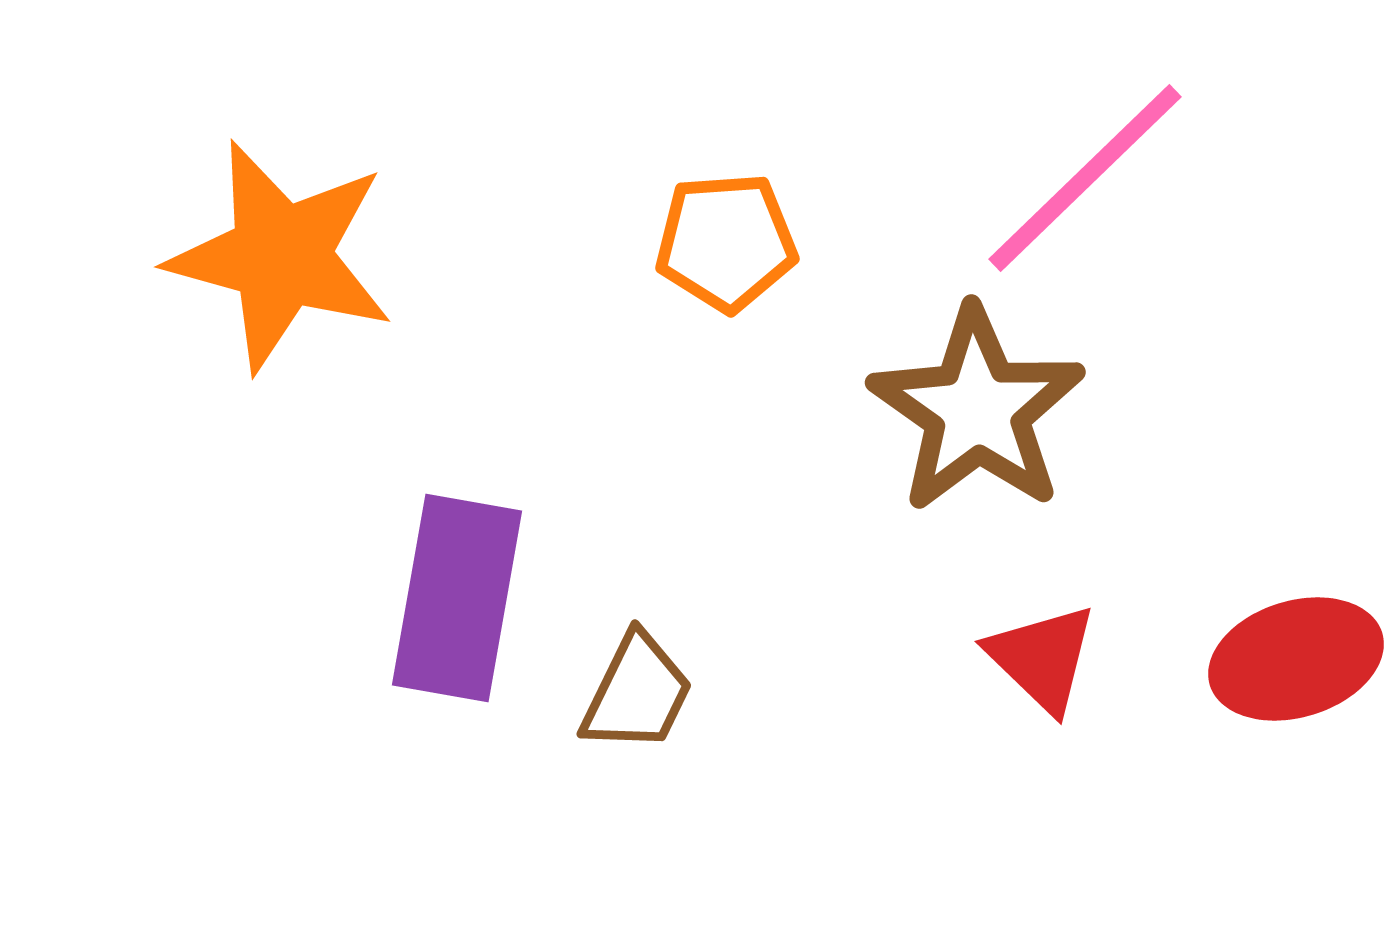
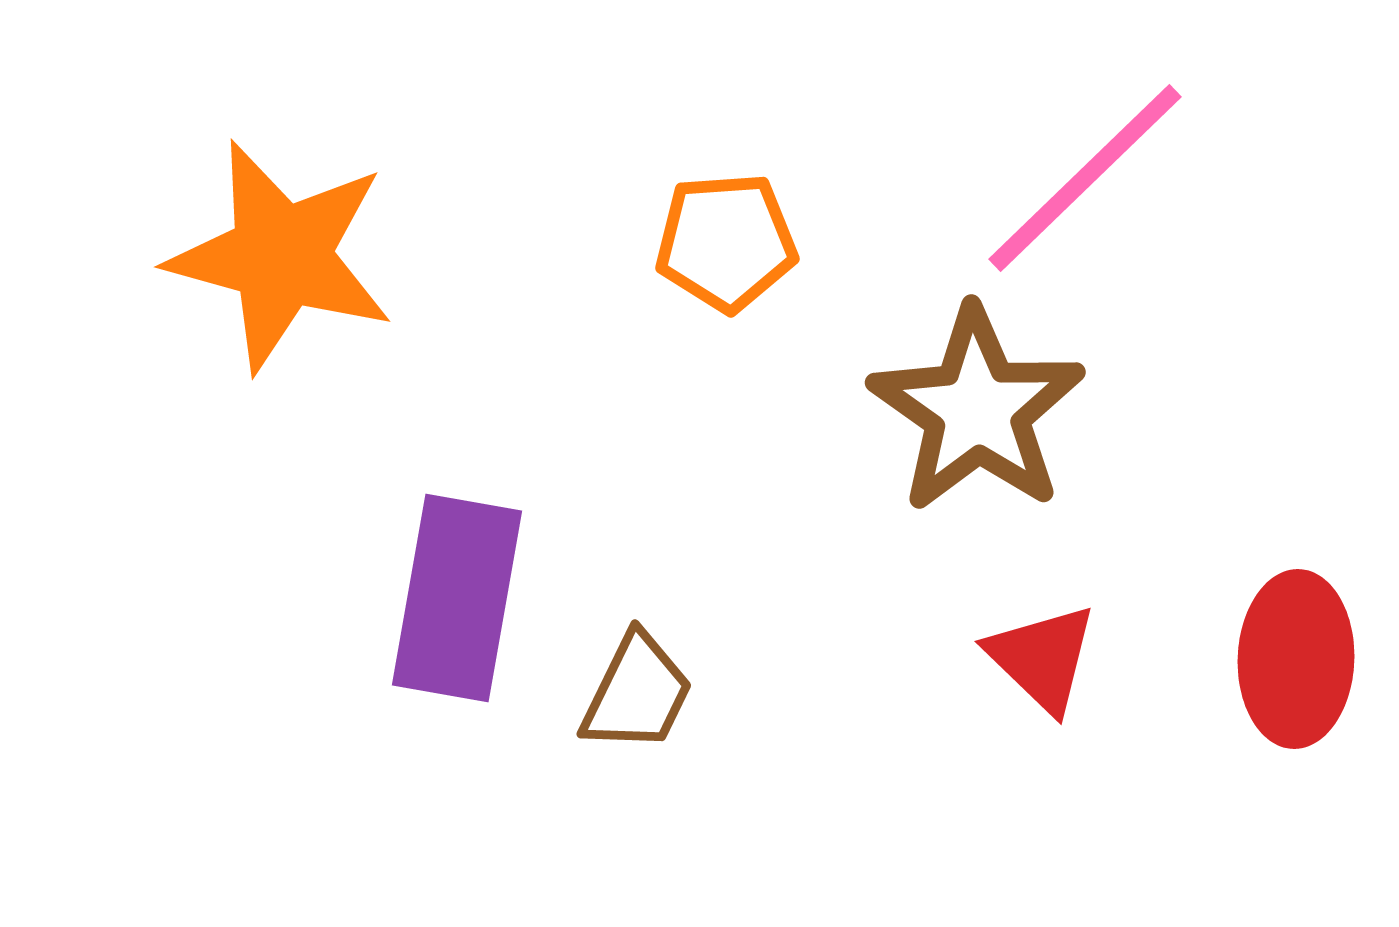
red ellipse: rotated 71 degrees counterclockwise
